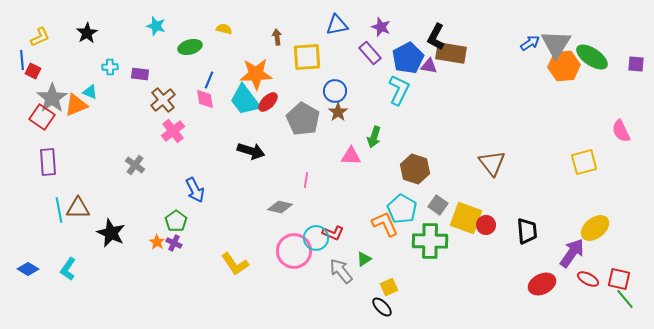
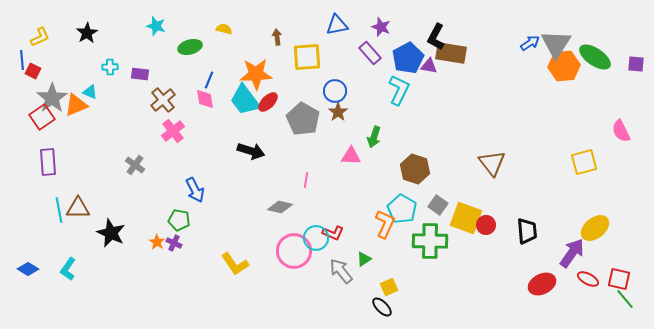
green ellipse at (592, 57): moved 3 px right
red square at (42, 117): rotated 20 degrees clockwise
green pentagon at (176, 221): moved 3 px right, 1 px up; rotated 25 degrees counterclockwise
orange L-shape at (385, 224): rotated 48 degrees clockwise
